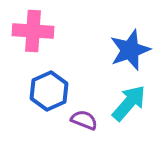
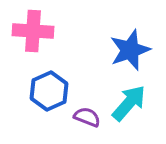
purple semicircle: moved 3 px right, 3 px up
